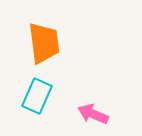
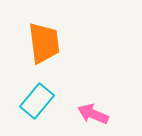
cyan rectangle: moved 5 px down; rotated 16 degrees clockwise
